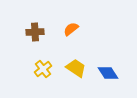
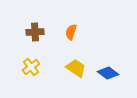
orange semicircle: moved 3 px down; rotated 35 degrees counterclockwise
yellow cross: moved 12 px left, 2 px up
blue diamond: rotated 20 degrees counterclockwise
